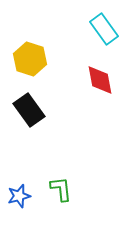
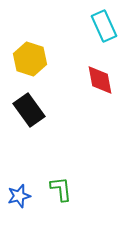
cyan rectangle: moved 3 px up; rotated 12 degrees clockwise
